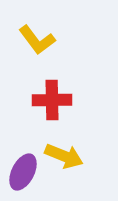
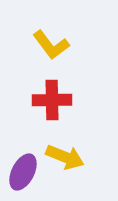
yellow L-shape: moved 14 px right, 5 px down
yellow arrow: moved 1 px right, 1 px down
